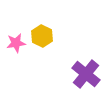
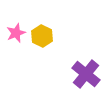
pink star: moved 10 px up; rotated 12 degrees counterclockwise
